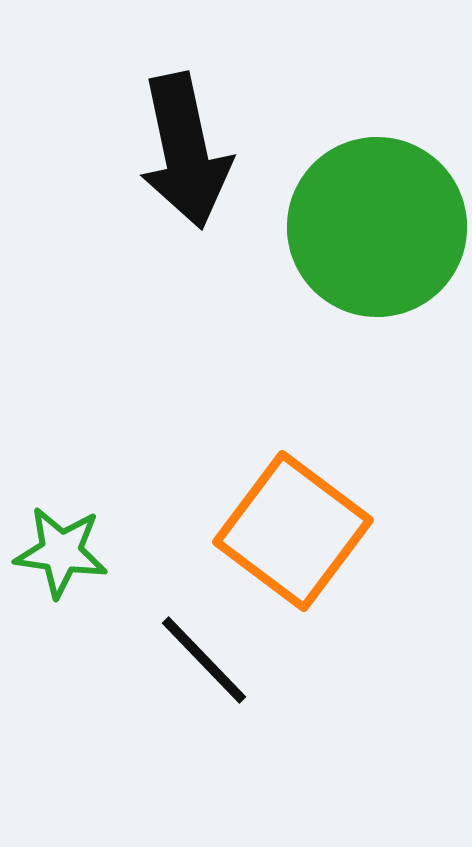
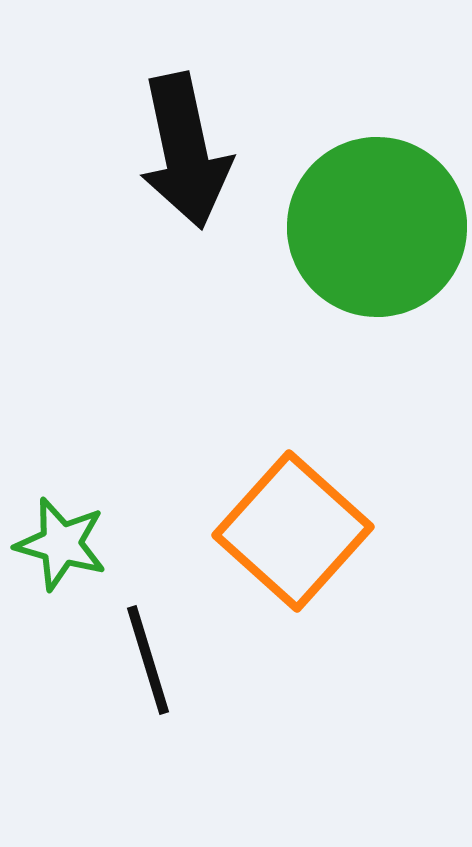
orange square: rotated 5 degrees clockwise
green star: moved 8 px up; rotated 8 degrees clockwise
black line: moved 56 px left; rotated 27 degrees clockwise
